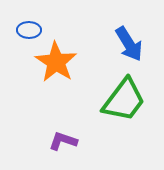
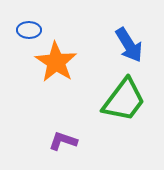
blue arrow: moved 1 px down
